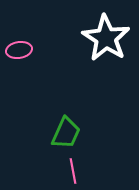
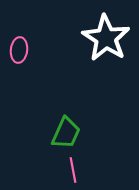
pink ellipse: rotated 75 degrees counterclockwise
pink line: moved 1 px up
